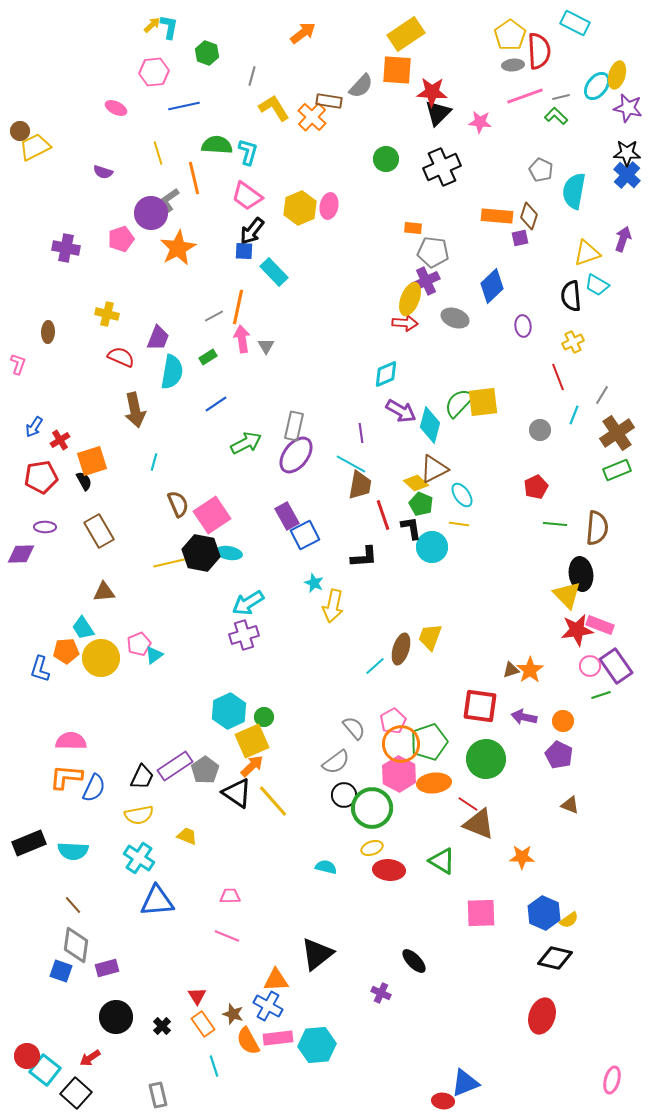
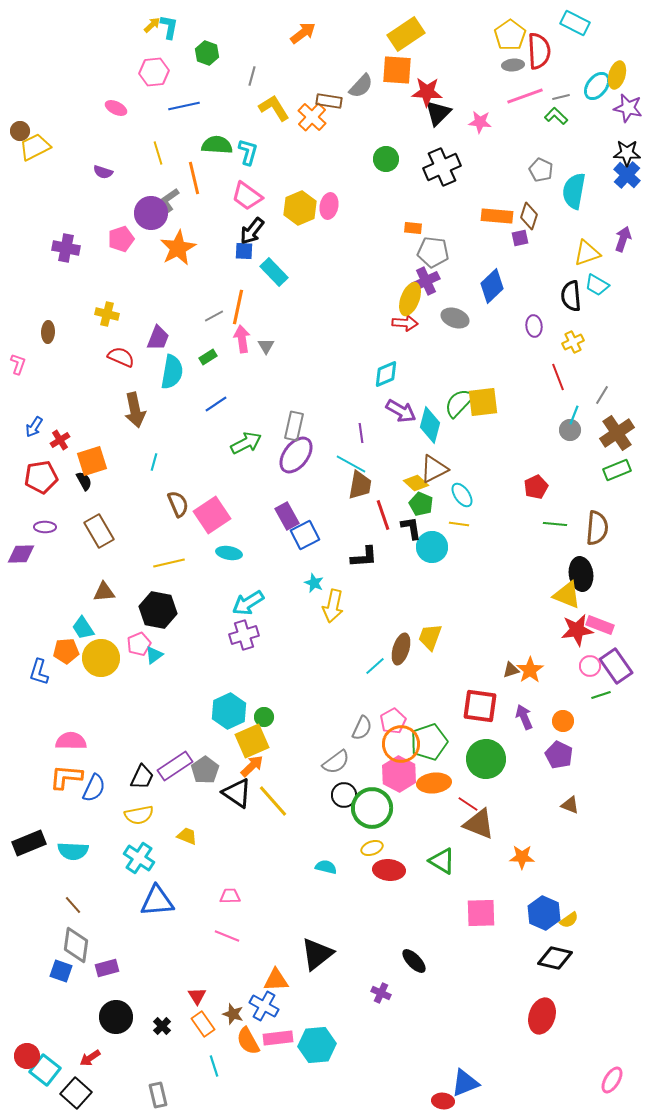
red star at (432, 92): moved 5 px left
purple ellipse at (523, 326): moved 11 px right
gray circle at (540, 430): moved 30 px right
black hexagon at (201, 553): moved 43 px left, 57 px down
yellow triangle at (567, 595): rotated 24 degrees counterclockwise
blue L-shape at (40, 669): moved 1 px left, 3 px down
purple arrow at (524, 717): rotated 55 degrees clockwise
gray semicircle at (354, 728): moved 8 px right; rotated 65 degrees clockwise
blue cross at (268, 1006): moved 4 px left
pink ellipse at (612, 1080): rotated 16 degrees clockwise
